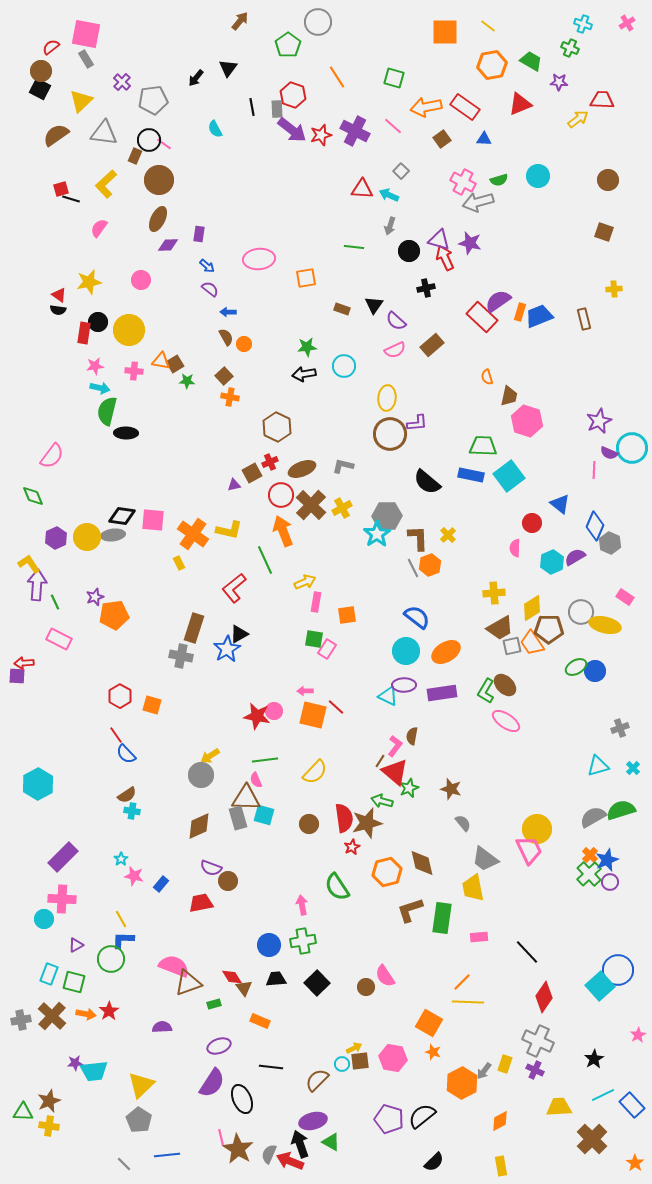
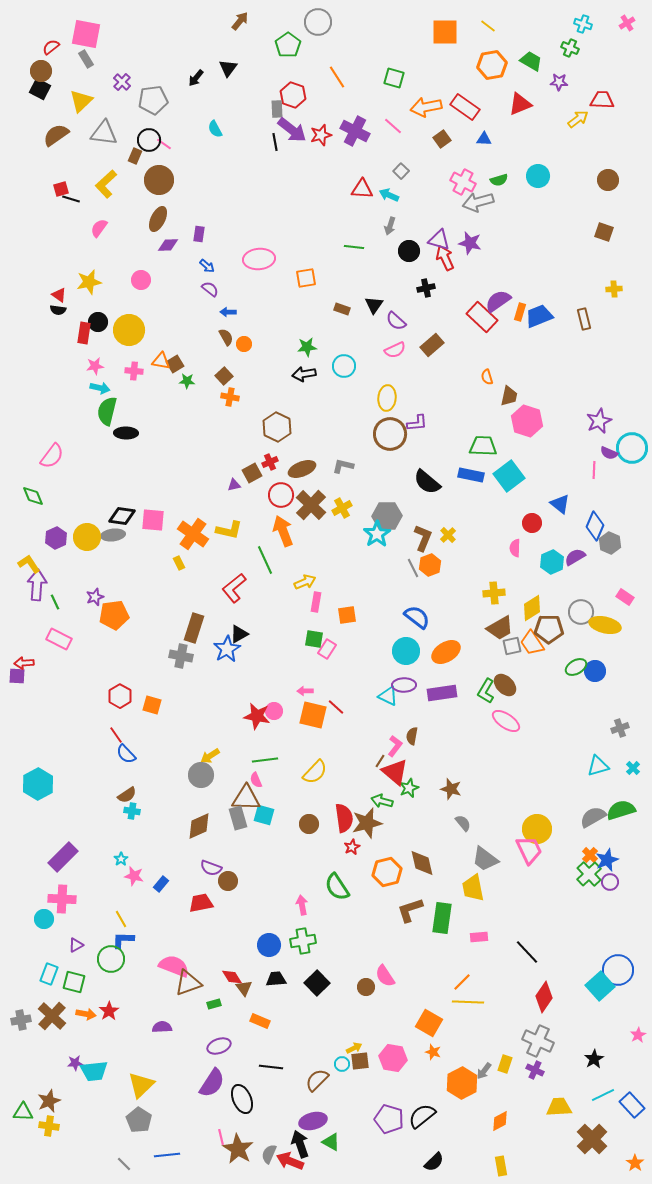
black line at (252, 107): moved 23 px right, 35 px down
brown L-shape at (418, 538): moved 5 px right; rotated 24 degrees clockwise
